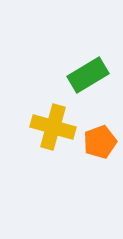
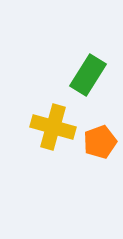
green rectangle: rotated 27 degrees counterclockwise
